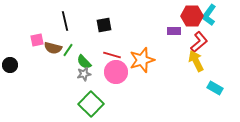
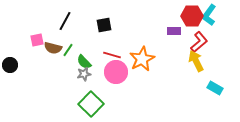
black line: rotated 42 degrees clockwise
orange star: moved 1 px up; rotated 10 degrees counterclockwise
